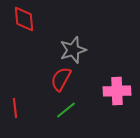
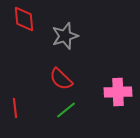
gray star: moved 8 px left, 14 px up
red semicircle: rotated 75 degrees counterclockwise
pink cross: moved 1 px right, 1 px down
